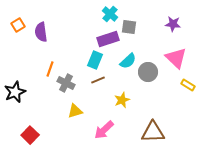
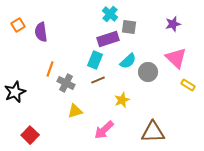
purple star: rotated 21 degrees counterclockwise
